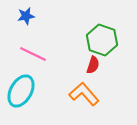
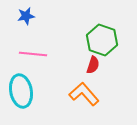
pink line: rotated 20 degrees counterclockwise
cyan ellipse: rotated 40 degrees counterclockwise
